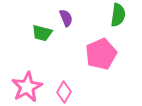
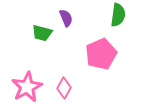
pink diamond: moved 4 px up
